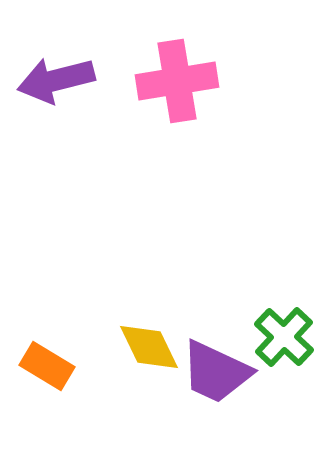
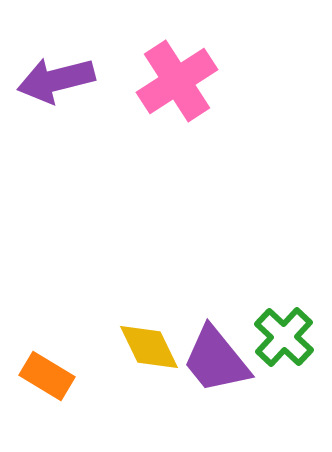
pink cross: rotated 24 degrees counterclockwise
orange rectangle: moved 10 px down
purple trapezoid: moved 12 px up; rotated 26 degrees clockwise
